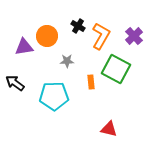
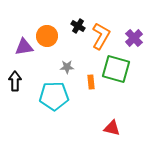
purple cross: moved 2 px down
gray star: moved 6 px down
green square: rotated 12 degrees counterclockwise
black arrow: moved 2 px up; rotated 54 degrees clockwise
red triangle: moved 3 px right, 1 px up
